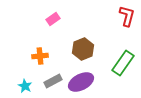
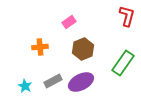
pink rectangle: moved 16 px right, 3 px down
orange cross: moved 9 px up
